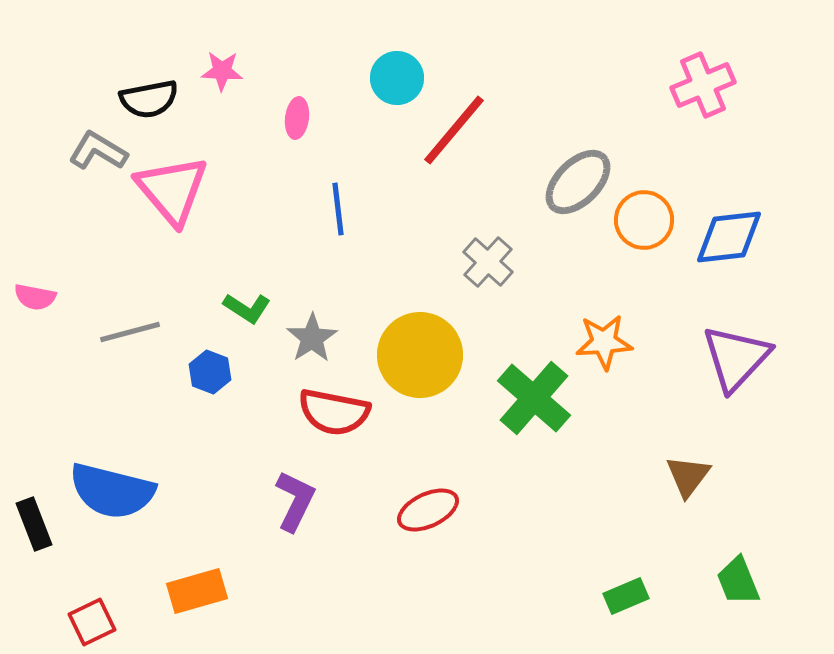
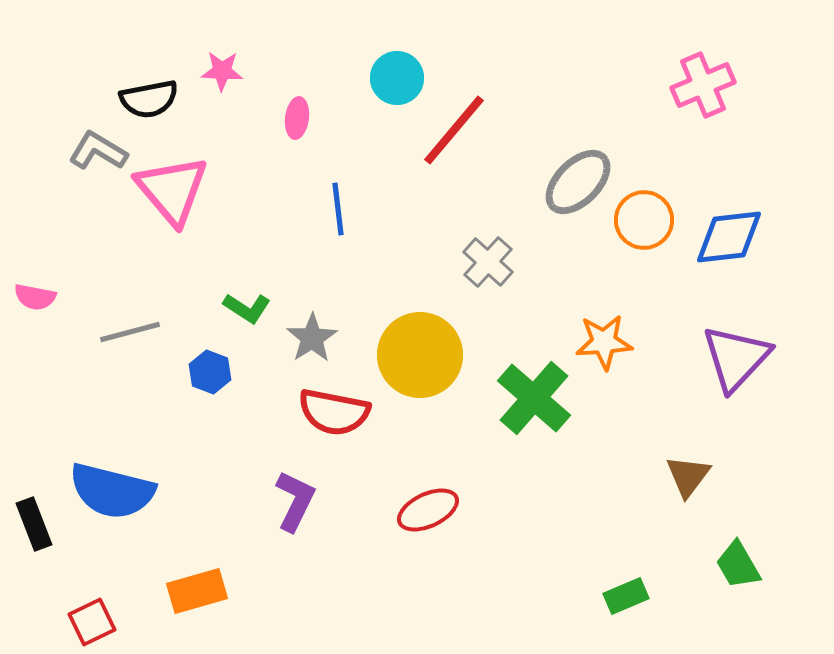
green trapezoid: moved 16 px up; rotated 8 degrees counterclockwise
